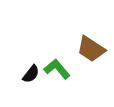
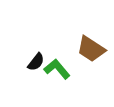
black semicircle: moved 5 px right, 12 px up
